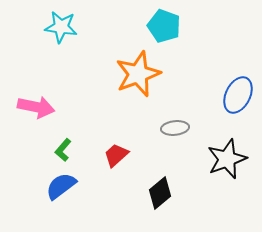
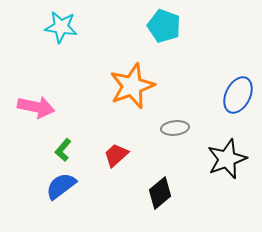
orange star: moved 6 px left, 12 px down
